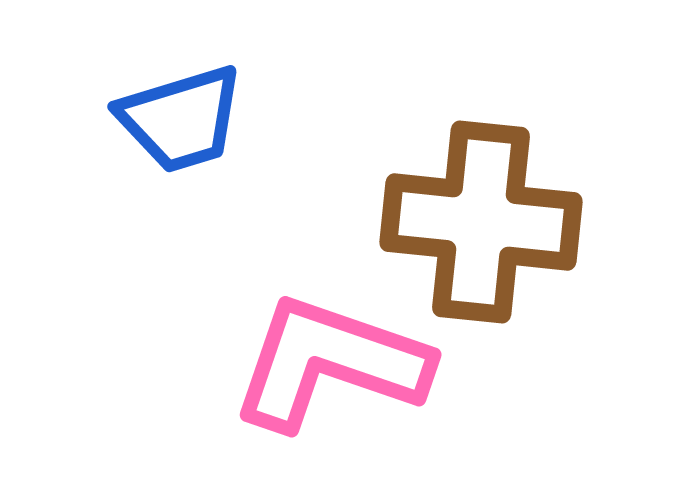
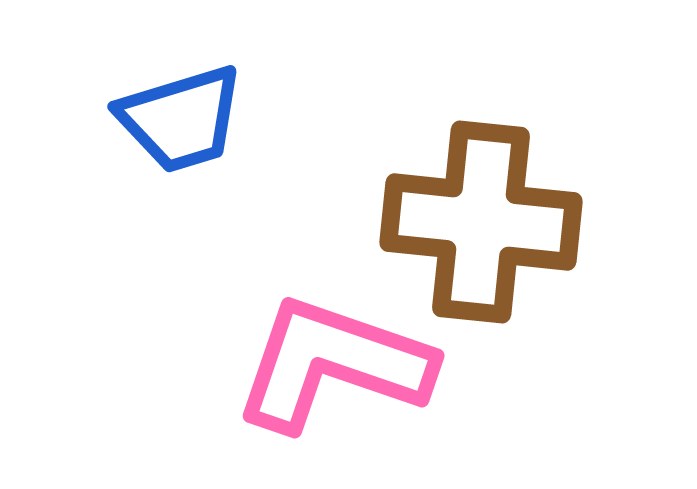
pink L-shape: moved 3 px right, 1 px down
